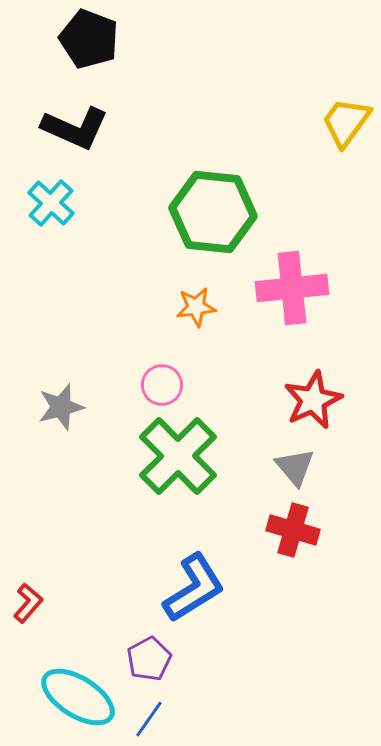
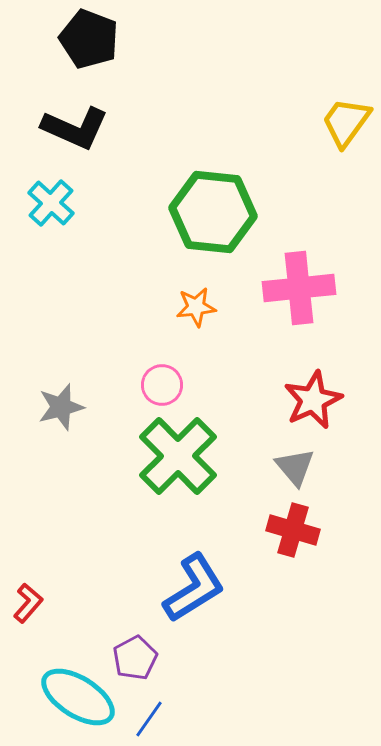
pink cross: moved 7 px right
purple pentagon: moved 14 px left, 1 px up
